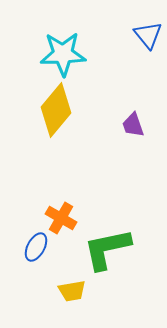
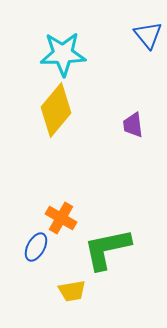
purple trapezoid: rotated 12 degrees clockwise
